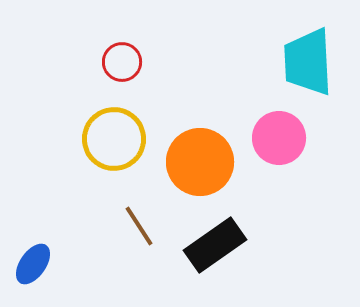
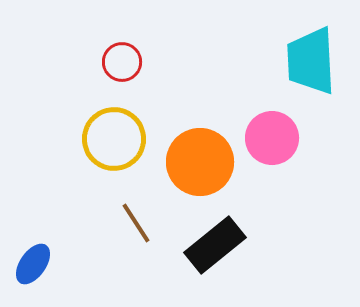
cyan trapezoid: moved 3 px right, 1 px up
pink circle: moved 7 px left
brown line: moved 3 px left, 3 px up
black rectangle: rotated 4 degrees counterclockwise
